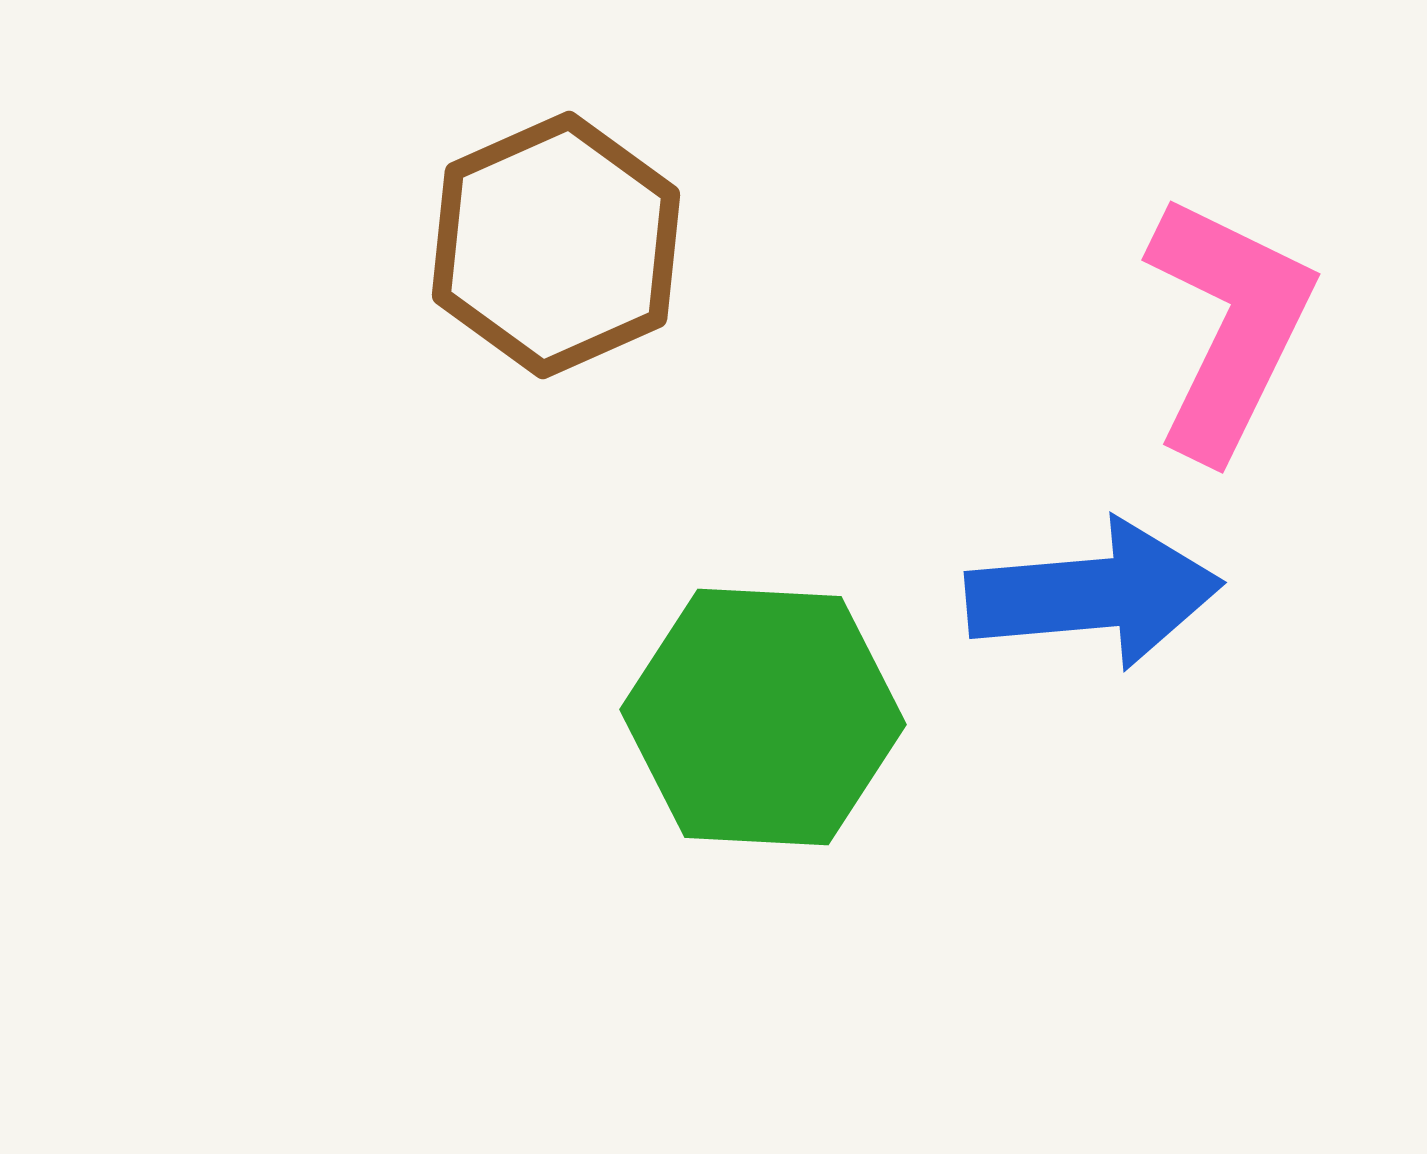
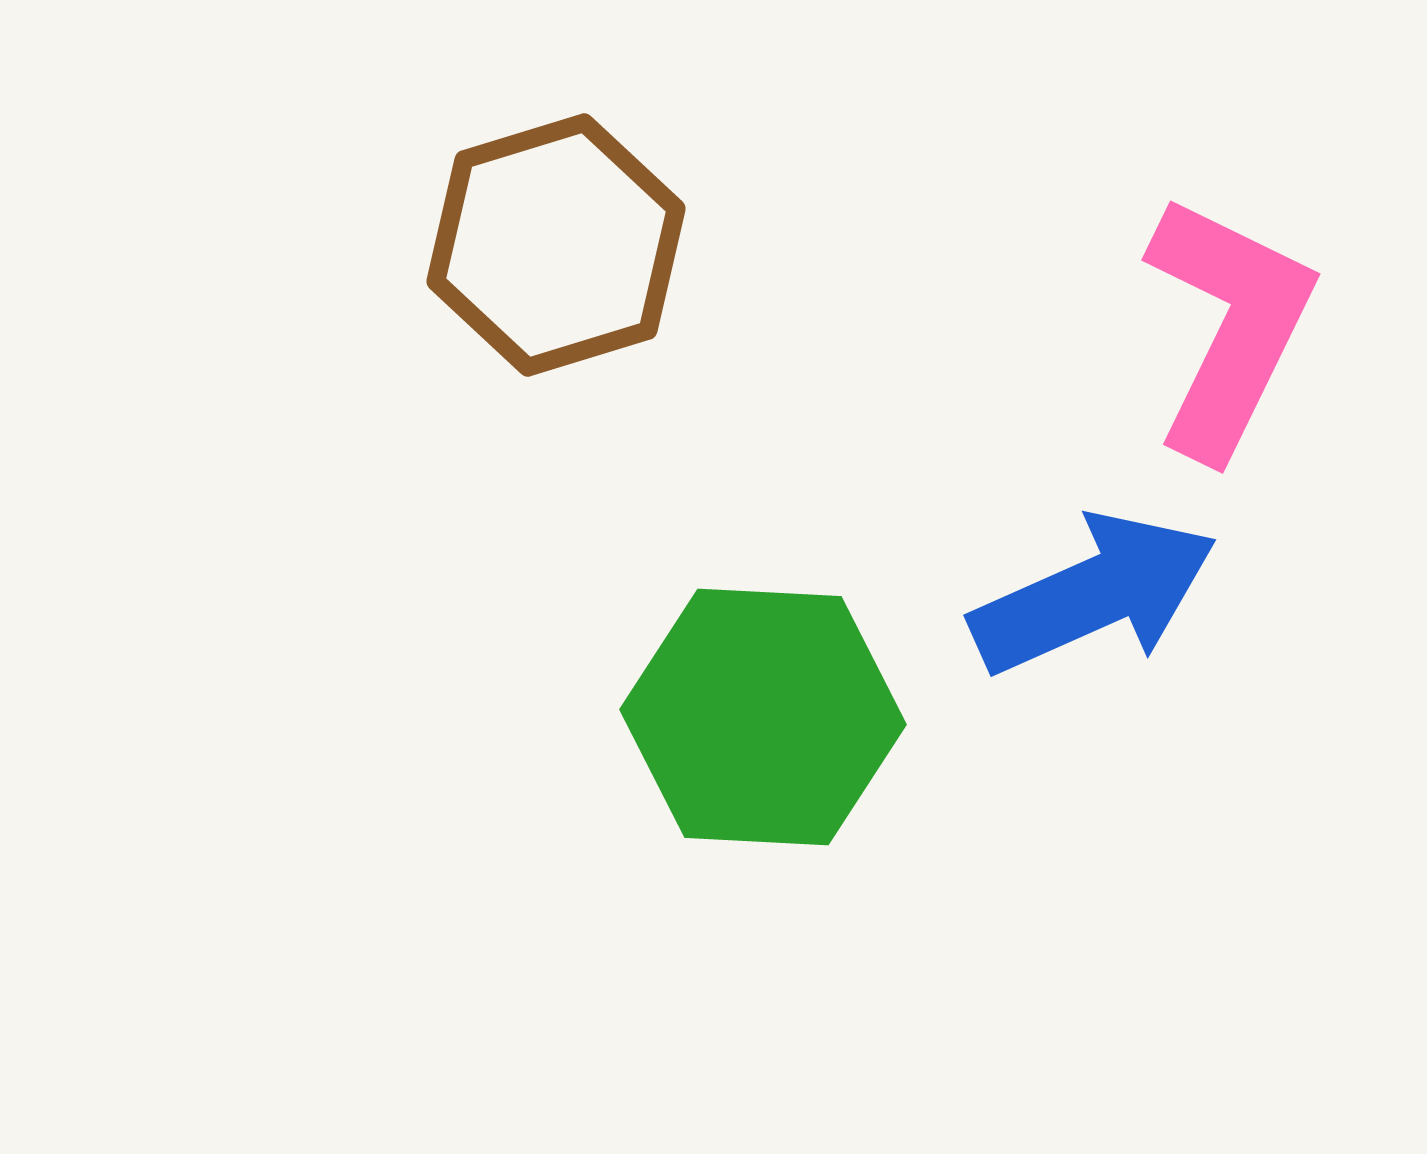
brown hexagon: rotated 7 degrees clockwise
blue arrow: rotated 19 degrees counterclockwise
